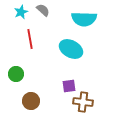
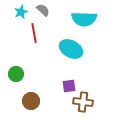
red line: moved 4 px right, 6 px up
